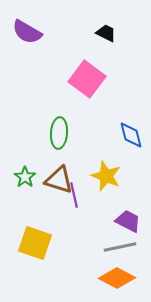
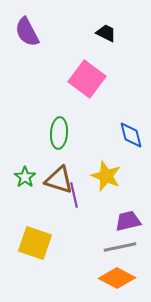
purple semicircle: rotated 32 degrees clockwise
purple trapezoid: rotated 40 degrees counterclockwise
